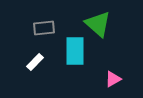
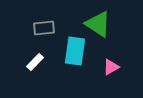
green triangle: rotated 8 degrees counterclockwise
cyan rectangle: rotated 8 degrees clockwise
pink triangle: moved 2 px left, 12 px up
